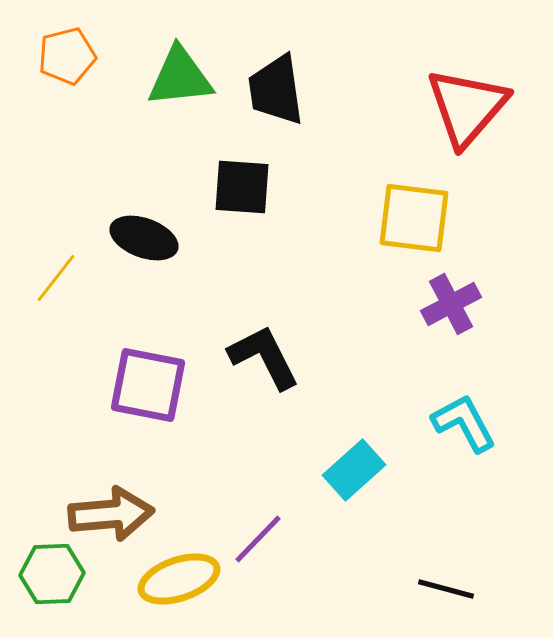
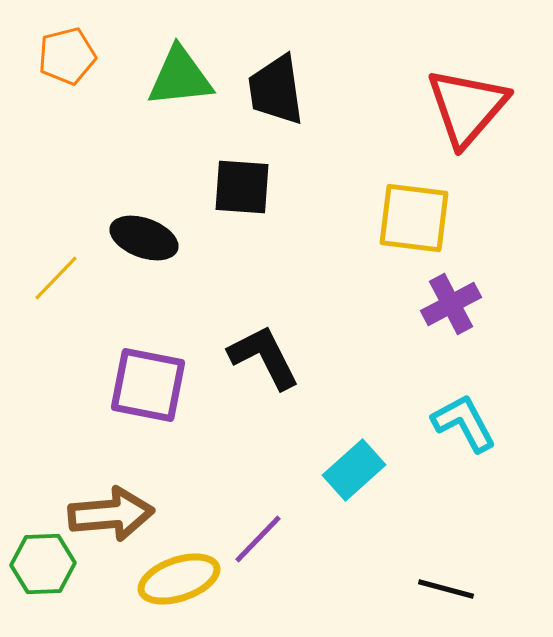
yellow line: rotated 6 degrees clockwise
green hexagon: moved 9 px left, 10 px up
